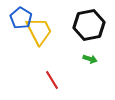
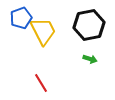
blue pentagon: rotated 20 degrees clockwise
yellow trapezoid: moved 4 px right
red line: moved 11 px left, 3 px down
